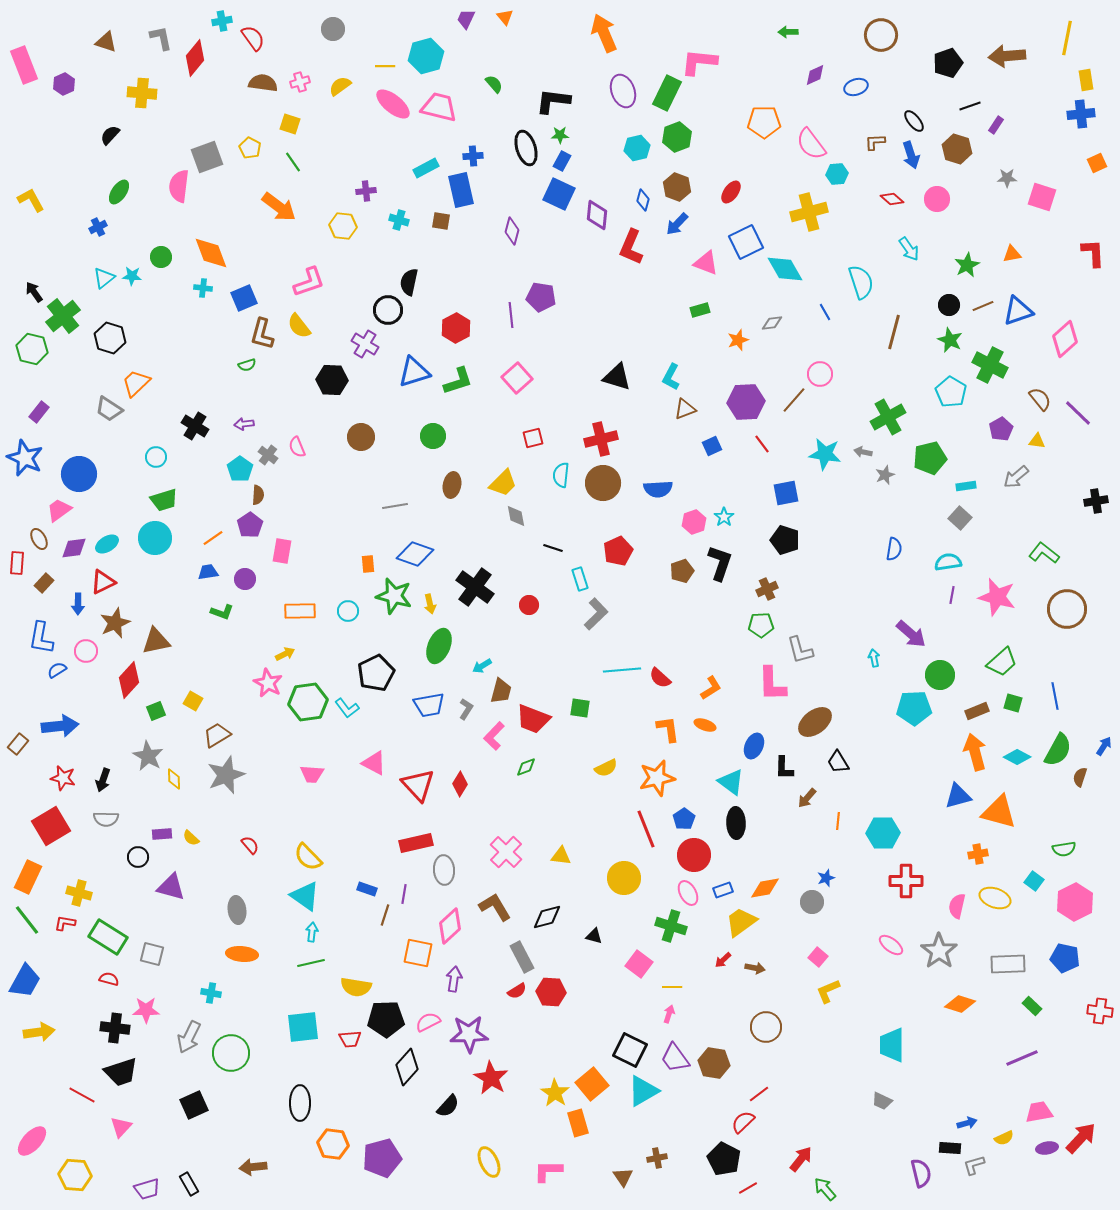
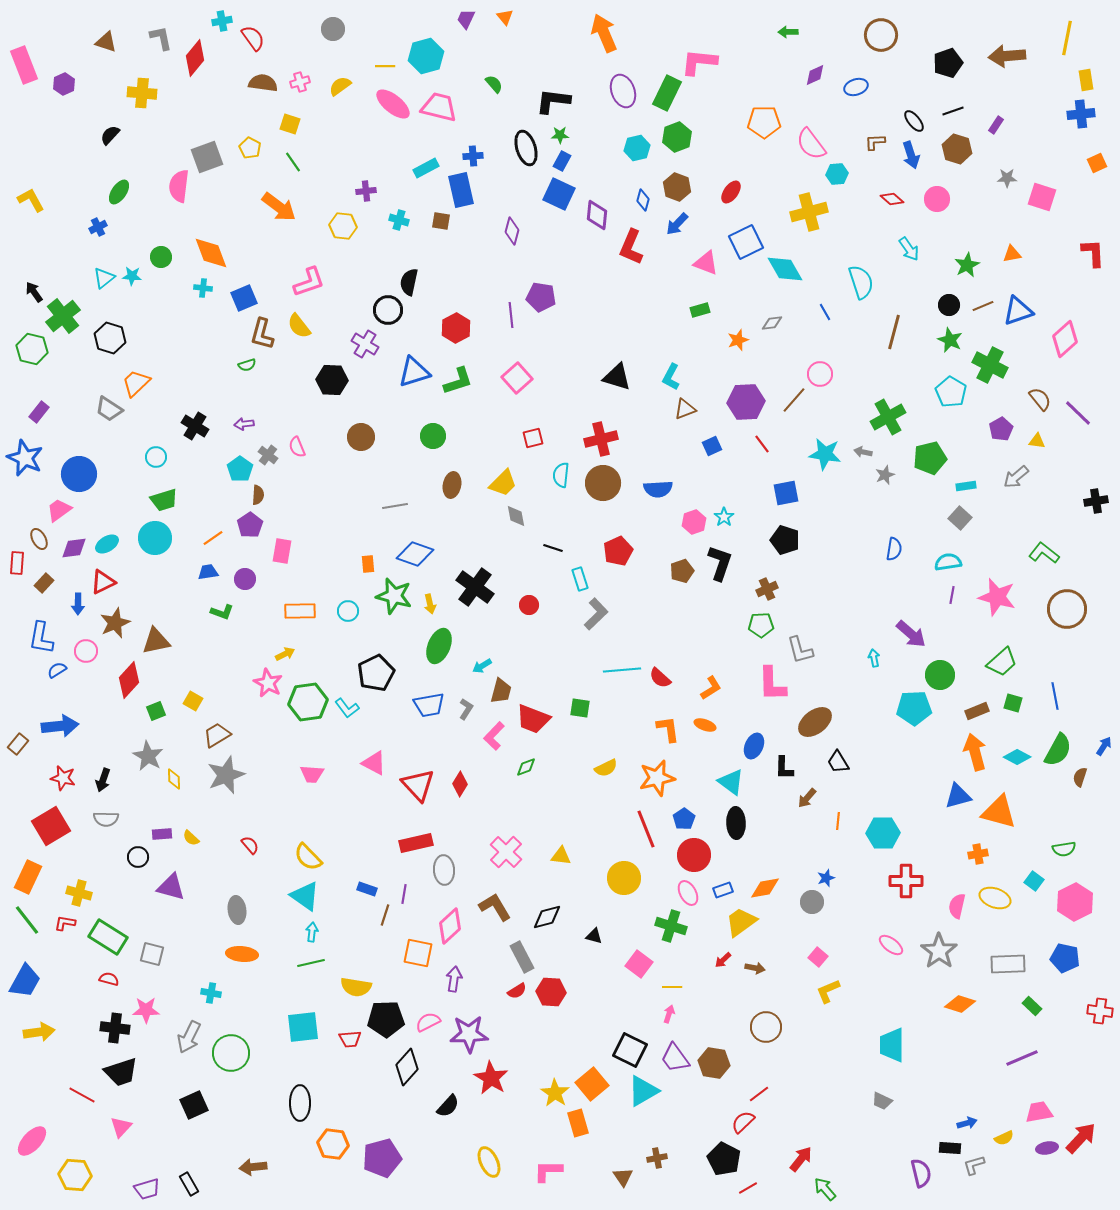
black line at (970, 106): moved 17 px left, 5 px down
